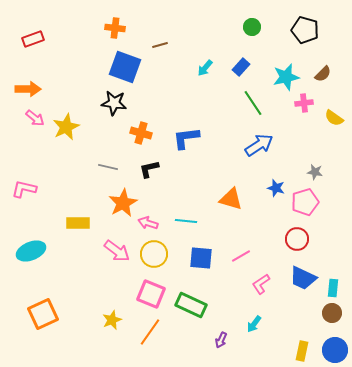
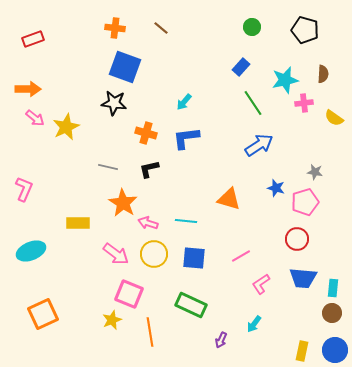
brown line at (160, 45): moved 1 px right, 17 px up; rotated 56 degrees clockwise
cyan arrow at (205, 68): moved 21 px left, 34 px down
brown semicircle at (323, 74): rotated 42 degrees counterclockwise
cyan star at (286, 77): moved 1 px left, 3 px down
orange cross at (141, 133): moved 5 px right
pink L-shape at (24, 189): rotated 100 degrees clockwise
orange triangle at (231, 199): moved 2 px left
orange star at (123, 203): rotated 12 degrees counterclockwise
pink arrow at (117, 251): moved 1 px left, 3 px down
blue square at (201, 258): moved 7 px left
blue trapezoid at (303, 278): rotated 20 degrees counterclockwise
pink square at (151, 294): moved 22 px left
orange line at (150, 332): rotated 44 degrees counterclockwise
